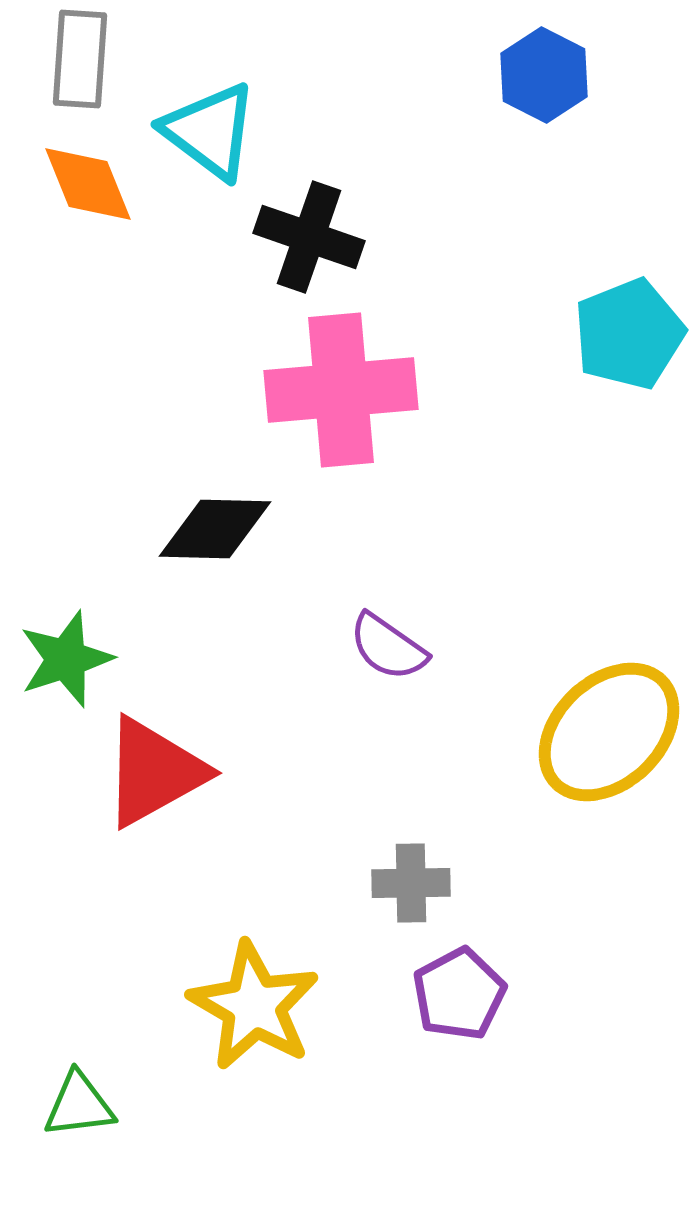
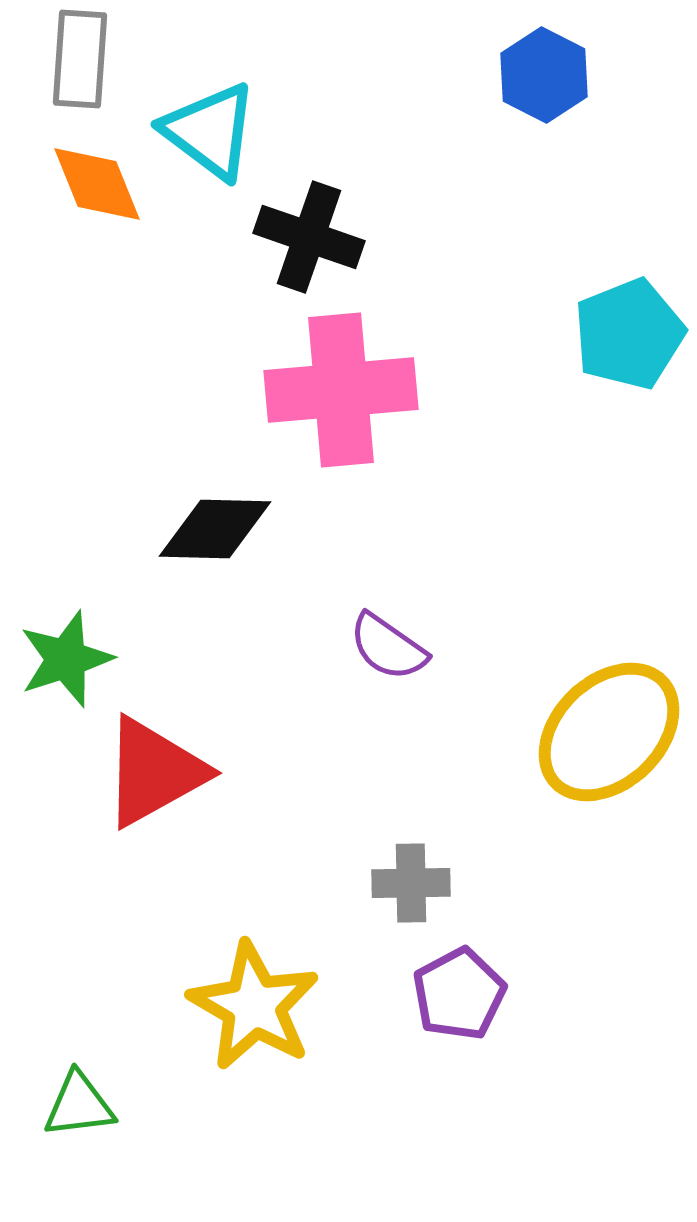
orange diamond: moved 9 px right
